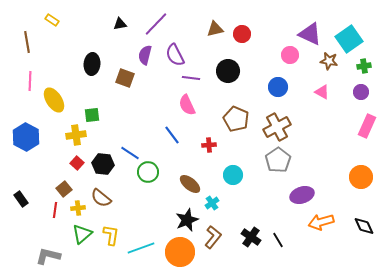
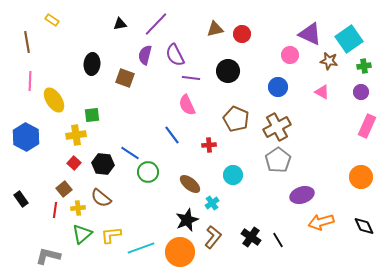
red square at (77, 163): moved 3 px left
yellow L-shape at (111, 235): rotated 105 degrees counterclockwise
